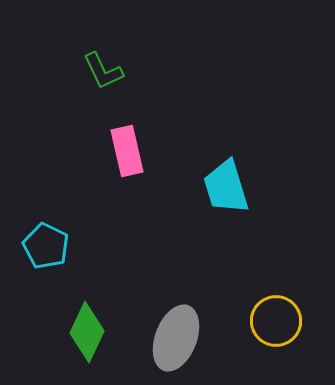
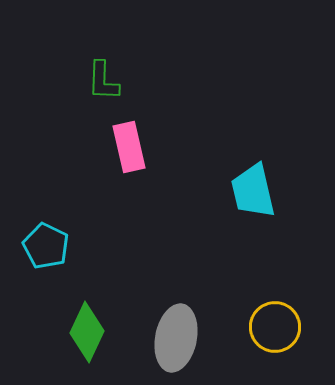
green L-shape: moved 10 px down; rotated 27 degrees clockwise
pink rectangle: moved 2 px right, 4 px up
cyan trapezoid: moved 27 px right, 4 px down; rotated 4 degrees clockwise
yellow circle: moved 1 px left, 6 px down
gray ellipse: rotated 10 degrees counterclockwise
